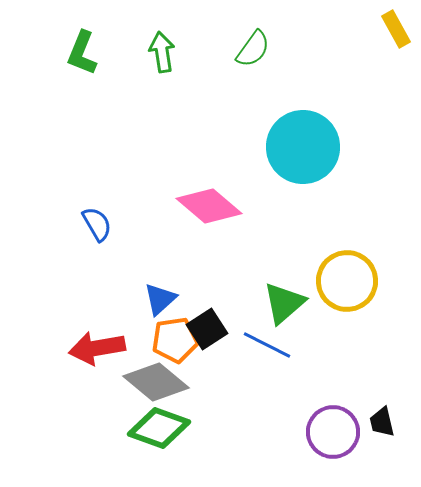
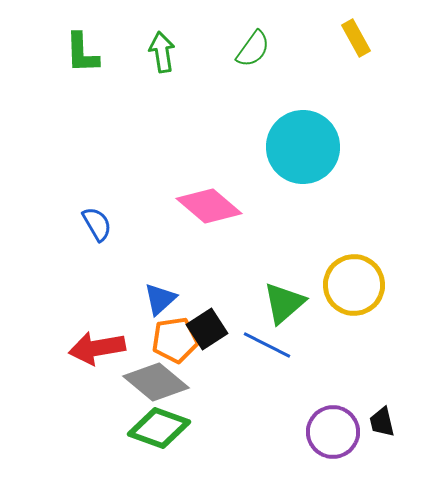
yellow rectangle: moved 40 px left, 9 px down
green L-shape: rotated 24 degrees counterclockwise
yellow circle: moved 7 px right, 4 px down
